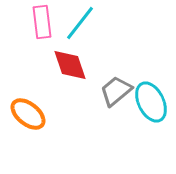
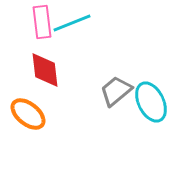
cyan line: moved 8 px left; rotated 30 degrees clockwise
red diamond: moved 25 px left, 5 px down; rotated 12 degrees clockwise
